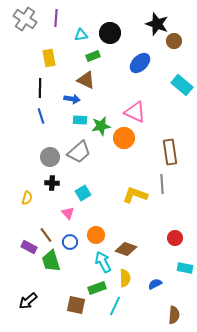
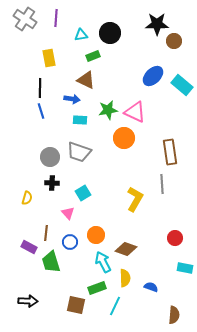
black star at (157, 24): rotated 20 degrees counterclockwise
blue ellipse at (140, 63): moved 13 px right, 13 px down
blue line at (41, 116): moved 5 px up
green star at (101, 126): moved 7 px right, 16 px up
gray trapezoid at (79, 152): rotated 60 degrees clockwise
yellow L-shape at (135, 195): moved 4 px down; rotated 100 degrees clockwise
brown line at (46, 235): moved 2 px up; rotated 42 degrees clockwise
green trapezoid at (51, 261): moved 1 px down
blue semicircle at (155, 284): moved 4 px left, 3 px down; rotated 48 degrees clockwise
black arrow at (28, 301): rotated 138 degrees counterclockwise
